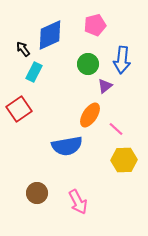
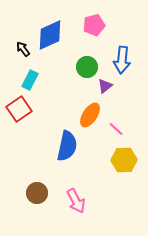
pink pentagon: moved 1 px left
green circle: moved 1 px left, 3 px down
cyan rectangle: moved 4 px left, 8 px down
blue semicircle: rotated 68 degrees counterclockwise
pink arrow: moved 2 px left, 1 px up
